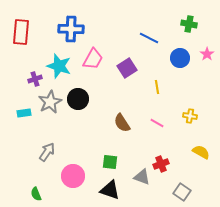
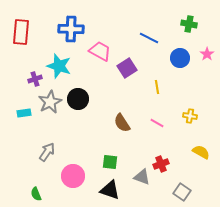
pink trapezoid: moved 7 px right, 8 px up; rotated 90 degrees counterclockwise
